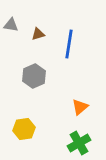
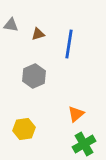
orange triangle: moved 4 px left, 7 px down
green cross: moved 5 px right, 1 px down
